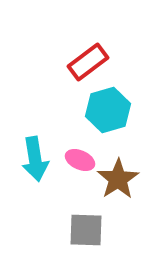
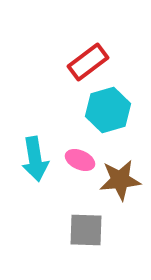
brown star: moved 2 px right, 1 px down; rotated 27 degrees clockwise
